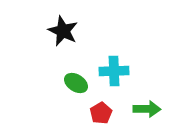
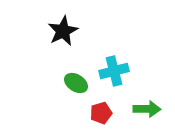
black star: rotated 20 degrees clockwise
cyan cross: rotated 12 degrees counterclockwise
red pentagon: rotated 15 degrees clockwise
